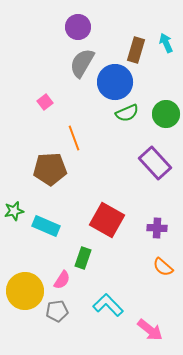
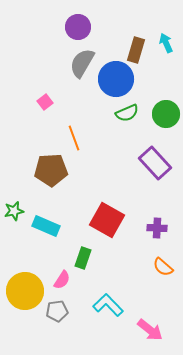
blue circle: moved 1 px right, 3 px up
brown pentagon: moved 1 px right, 1 px down
